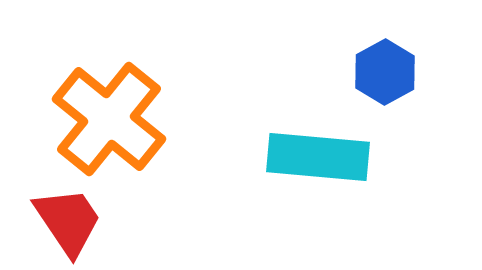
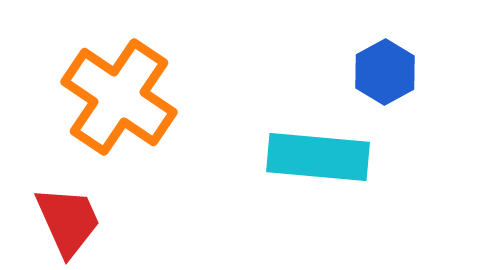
orange cross: moved 10 px right, 22 px up; rotated 5 degrees counterclockwise
red trapezoid: rotated 10 degrees clockwise
